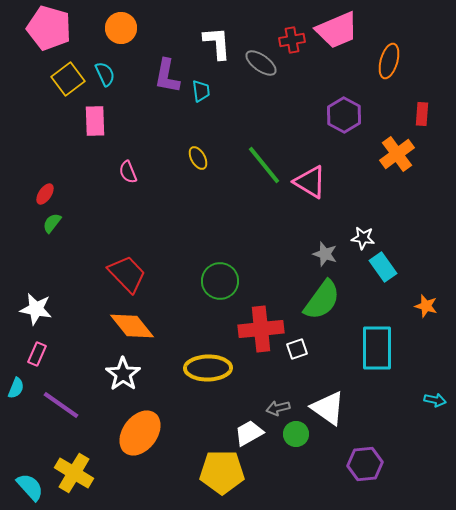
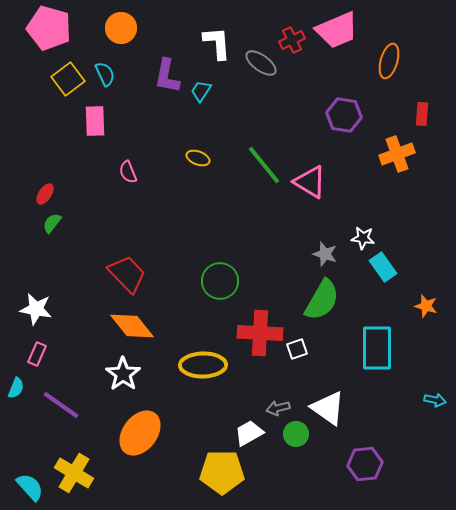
red cross at (292, 40): rotated 15 degrees counterclockwise
cyan trapezoid at (201, 91): rotated 140 degrees counterclockwise
purple hexagon at (344, 115): rotated 20 degrees counterclockwise
orange cross at (397, 154): rotated 16 degrees clockwise
yellow ellipse at (198, 158): rotated 40 degrees counterclockwise
green semicircle at (322, 300): rotated 6 degrees counterclockwise
red cross at (261, 329): moved 1 px left, 4 px down; rotated 9 degrees clockwise
yellow ellipse at (208, 368): moved 5 px left, 3 px up
